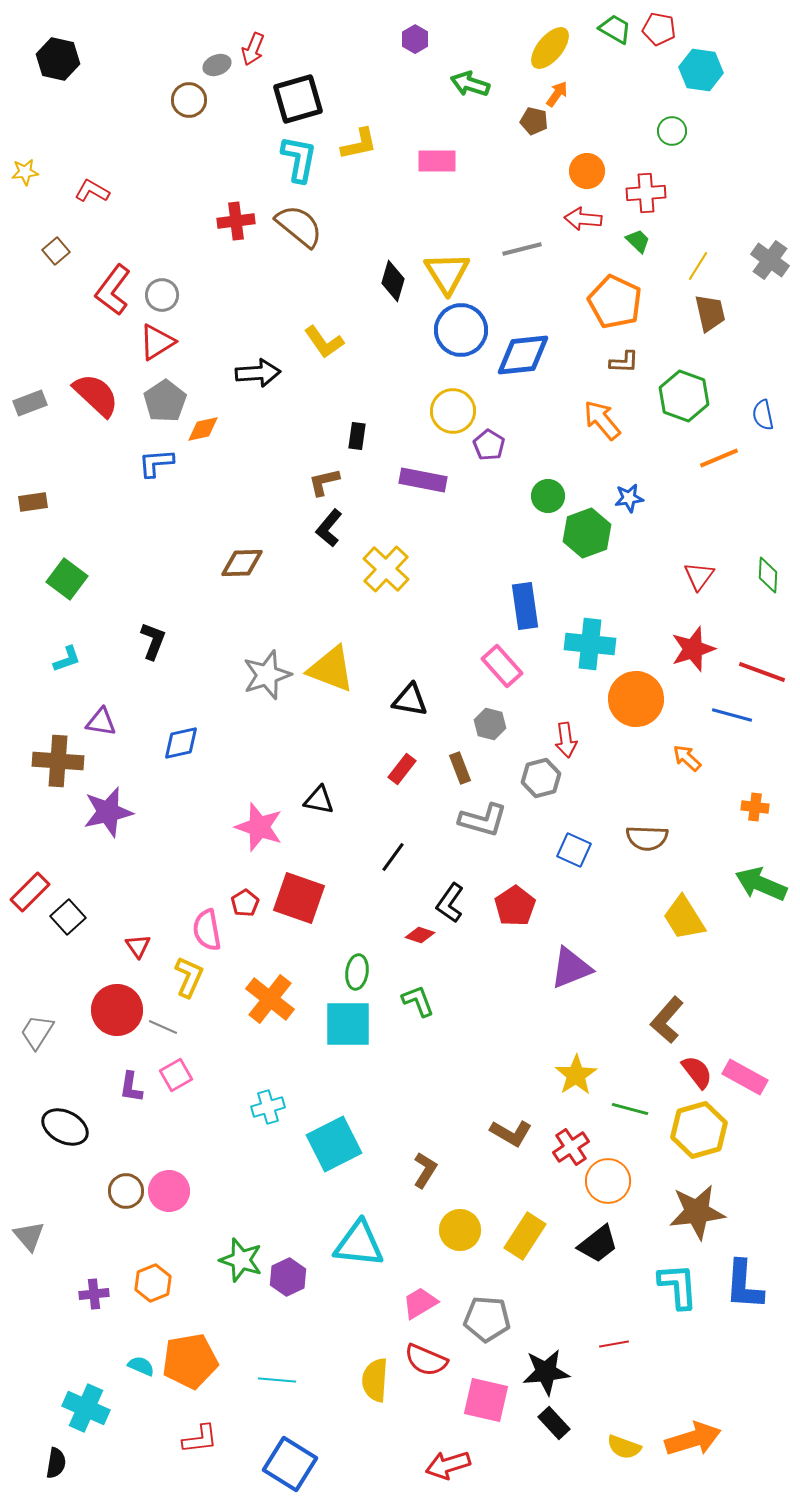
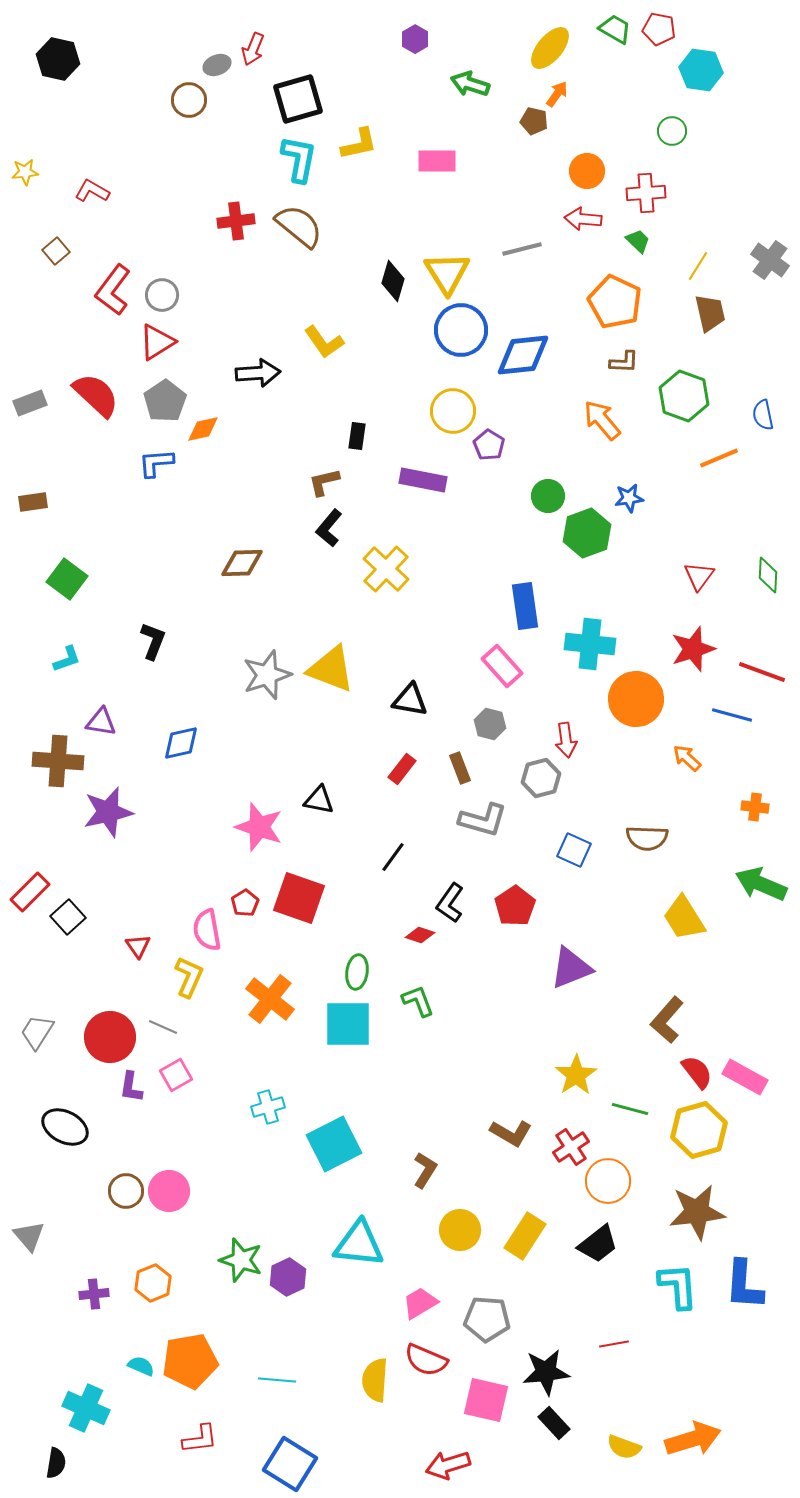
red circle at (117, 1010): moved 7 px left, 27 px down
